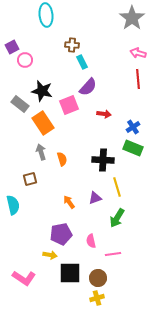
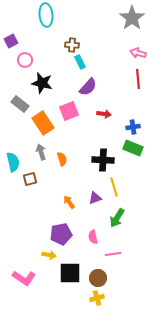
purple square: moved 1 px left, 6 px up
cyan rectangle: moved 2 px left
black star: moved 8 px up
pink square: moved 6 px down
blue cross: rotated 24 degrees clockwise
yellow line: moved 3 px left
cyan semicircle: moved 43 px up
pink semicircle: moved 2 px right, 4 px up
yellow arrow: moved 1 px left
